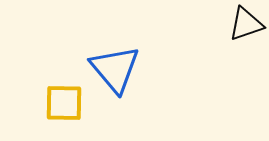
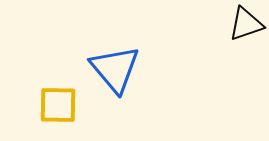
yellow square: moved 6 px left, 2 px down
